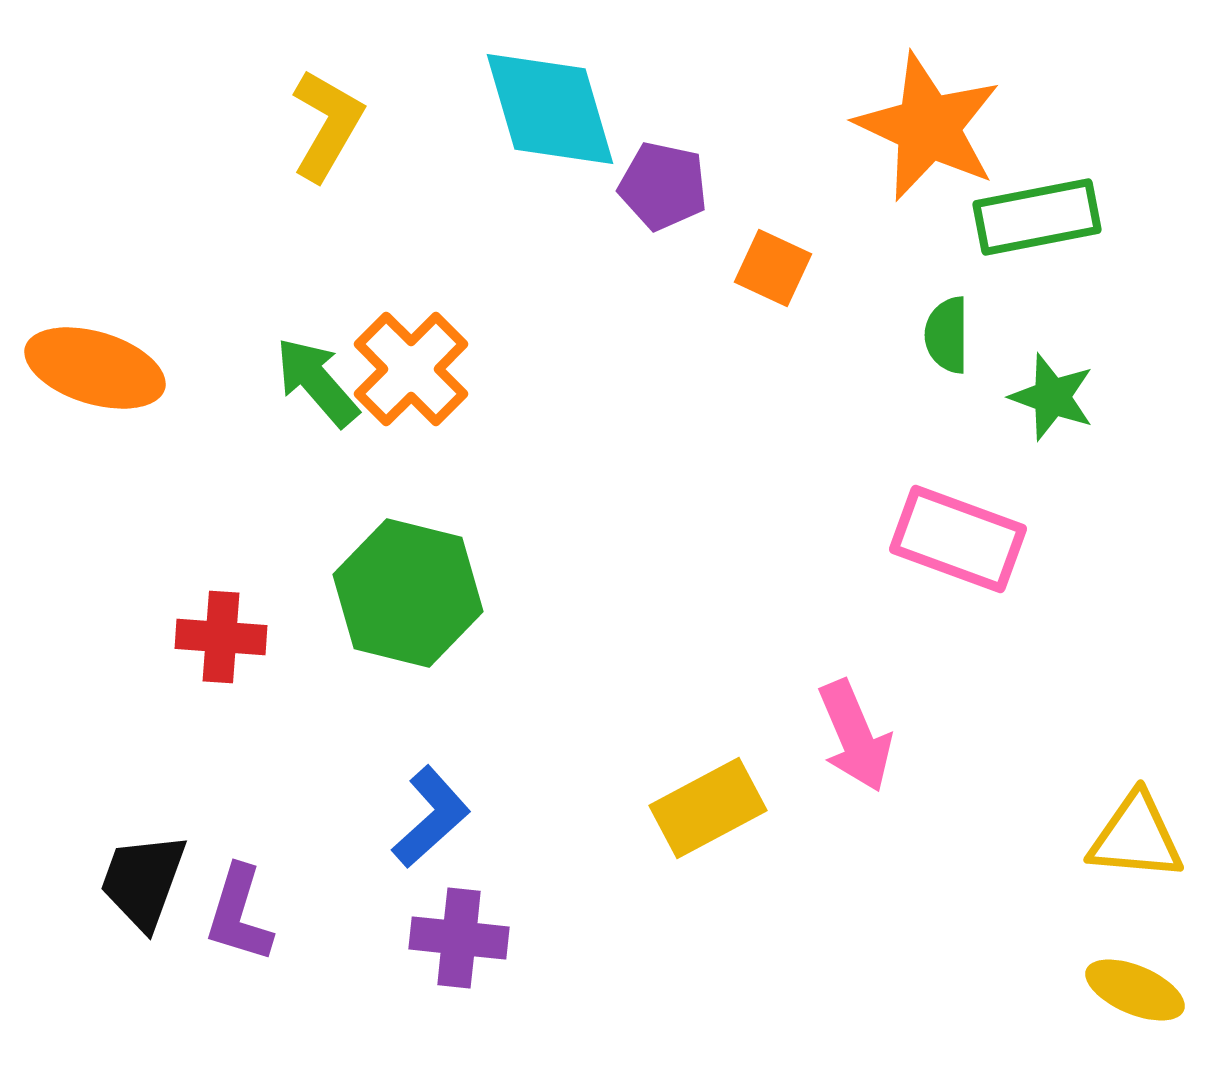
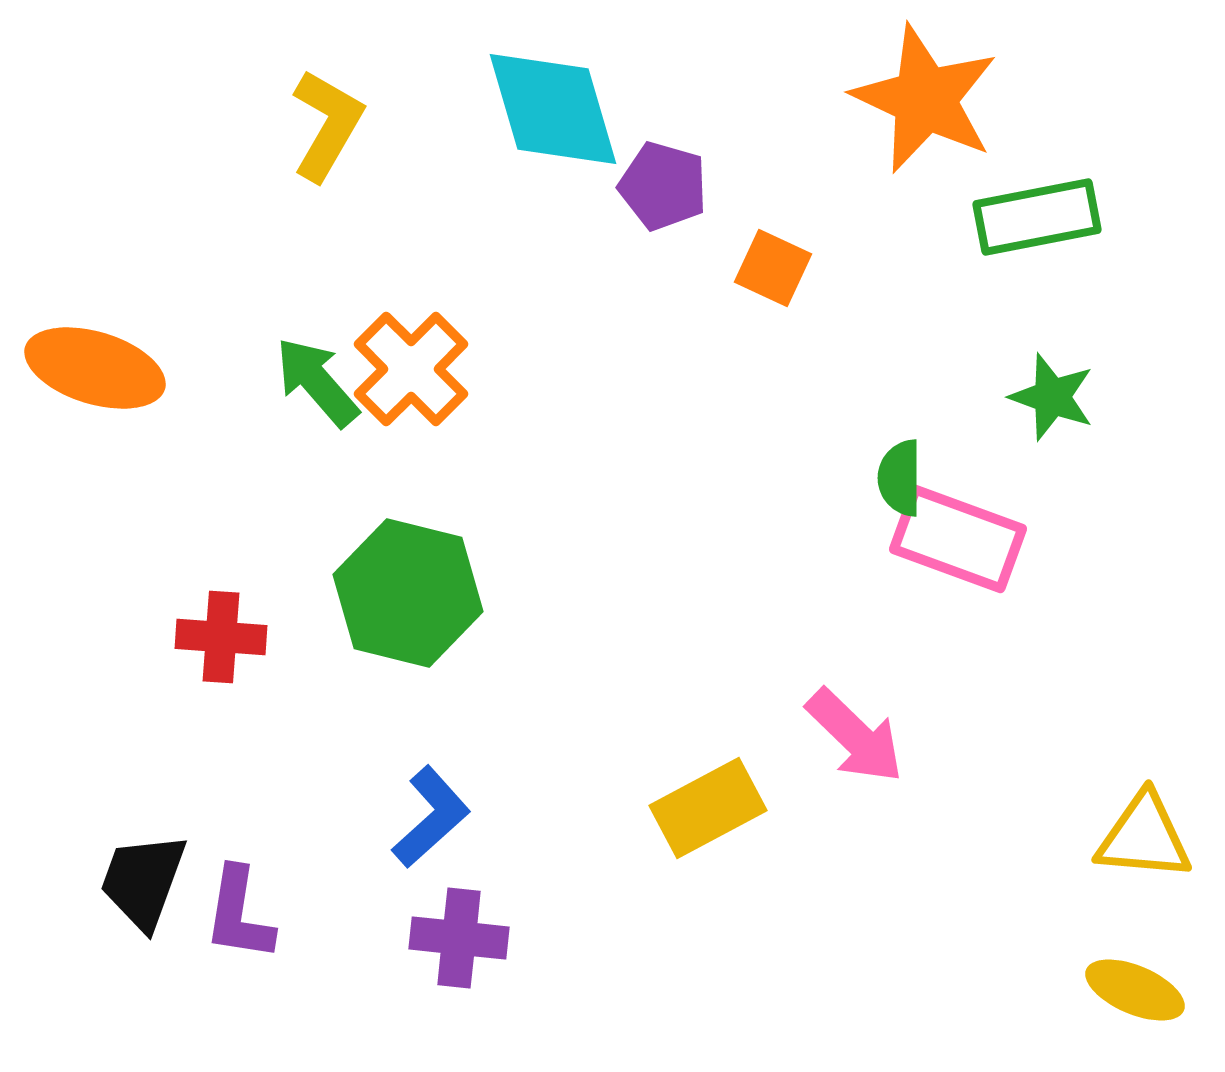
cyan diamond: moved 3 px right
orange star: moved 3 px left, 28 px up
purple pentagon: rotated 4 degrees clockwise
green semicircle: moved 47 px left, 143 px down
pink arrow: rotated 23 degrees counterclockwise
yellow triangle: moved 8 px right
purple L-shape: rotated 8 degrees counterclockwise
